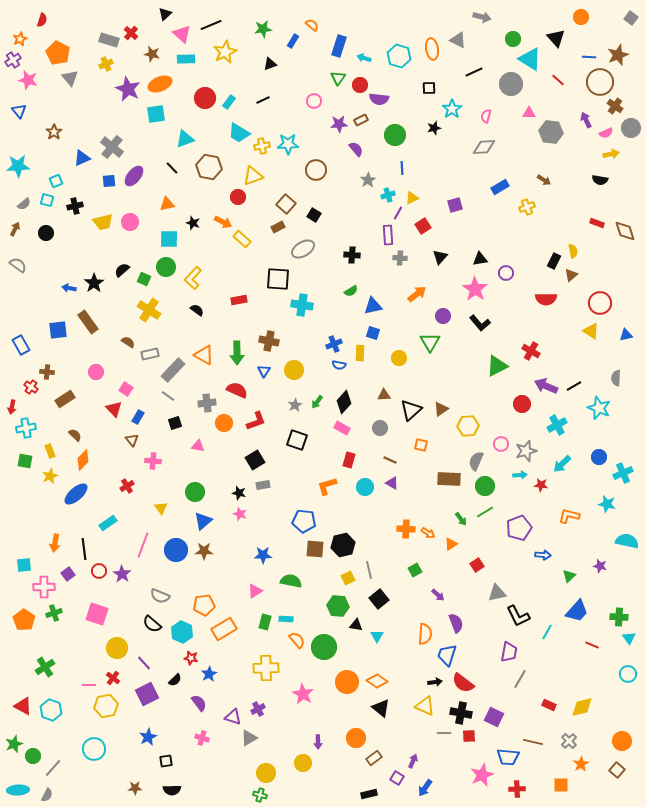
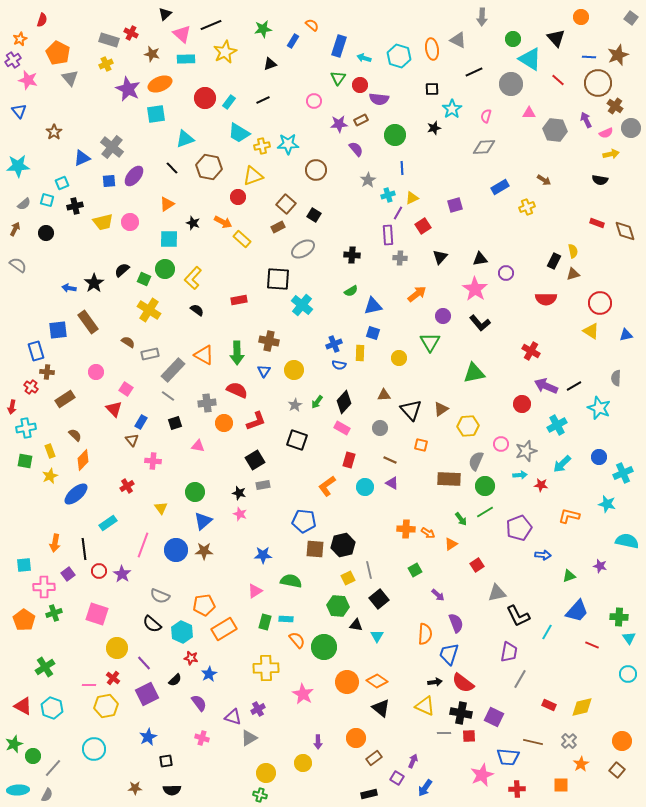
gray arrow at (482, 17): rotated 78 degrees clockwise
red cross at (131, 33): rotated 16 degrees counterclockwise
brown circle at (600, 82): moved 2 px left, 1 px down
black square at (429, 88): moved 3 px right, 1 px down
gray hexagon at (551, 132): moved 4 px right, 2 px up
cyan square at (56, 181): moved 6 px right, 2 px down
orange triangle at (167, 204): rotated 21 degrees counterclockwise
green circle at (166, 267): moved 1 px left, 2 px down
brown triangle at (571, 275): moved 2 px right, 1 px up; rotated 24 degrees clockwise
cyan cross at (302, 305): rotated 30 degrees clockwise
blue rectangle at (21, 345): moved 15 px right, 6 px down; rotated 12 degrees clockwise
green triangle at (497, 366): moved 23 px left, 7 px down; rotated 15 degrees clockwise
black triangle at (411, 410): rotated 30 degrees counterclockwise
blue rectangle at (138, 417): moved 3 px right, 5 px down
orange L-shape at (327, 486): rotated 20 degrees counterclockwise
green triangle at (569, 576): rotated 24 degrees clockwise
blue trapezoid at (447, 655): moved 2 px right, 1 px up
cyan hexagon at (51, 710): moved 1 px right, 2 px up
